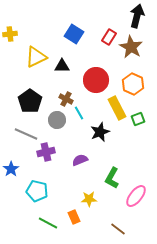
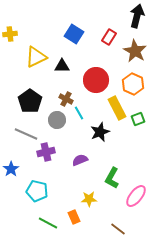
brown star: moved 4 px right, 4 px down
